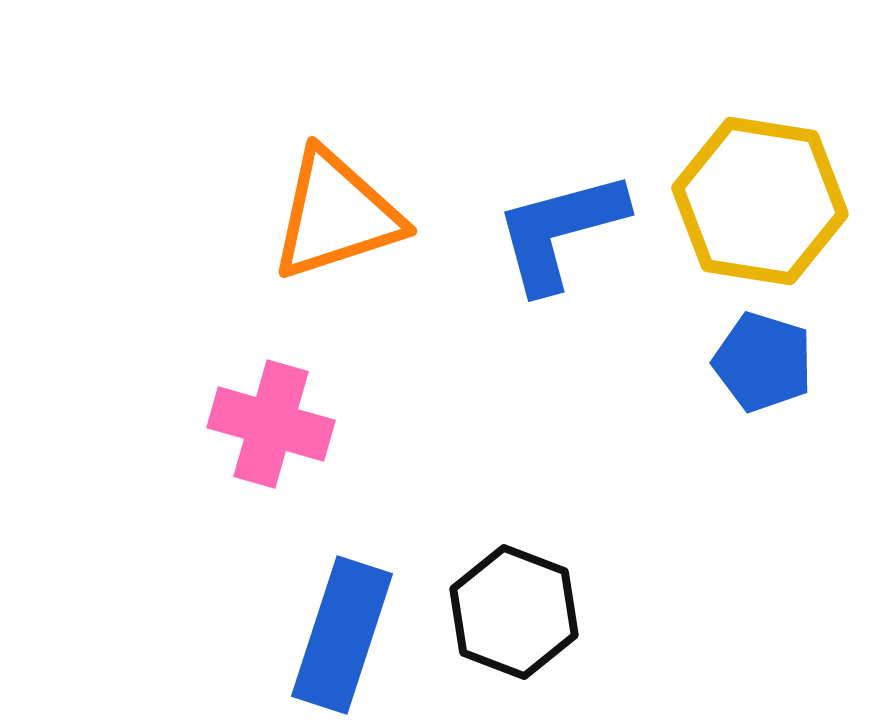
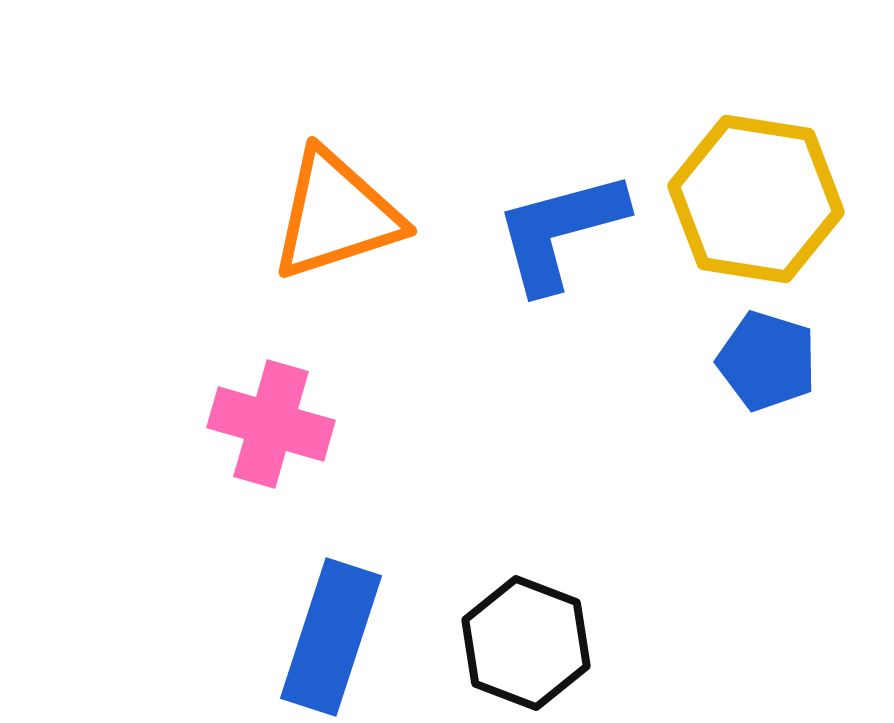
yellow hexagon: moved 4 px left, 2 px up
blue pentagon: moved 4 px right, 1 px up
black hexagon: moved 12 px right, 31 px down
blue rectangle: moved 11 px left, 2 px down
